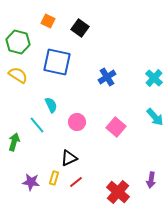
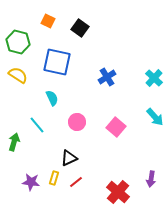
cyan semicircle: moved 1 px right, 7 px up
purple arrow: moved 1 px up
